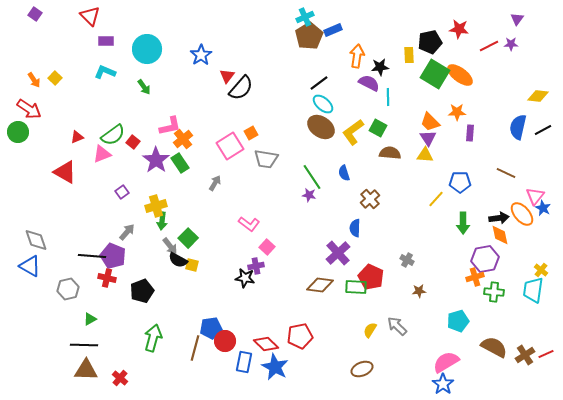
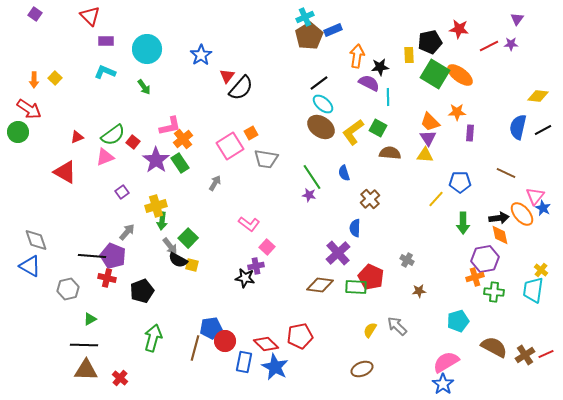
orange arrow at (34, 80): rotated 35 degrees clockwise
pink triangle at (102, 154): moved 3 px right, 3 px down
